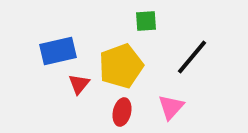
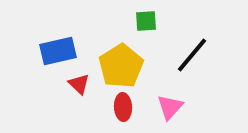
black line: moved 2 px up
yellow pentagon: rotated 12 degrees counterclockwise
red triangle: rotated 25 degrees counterclockwise
pink triangle: moved 1 px left
red ellipse: moved 1 px right, 5 px up; rotated 16 degrees counterclockwise
